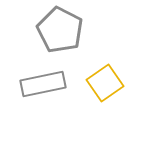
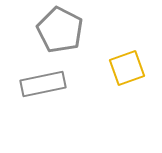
yellow square: moved 22 px right, 15 px up; rotated 15 degrees clockwise
